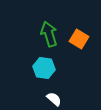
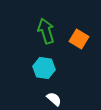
green arrow: moved 3 px left, 3 px up
